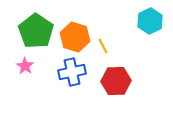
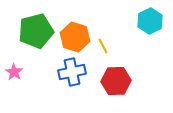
green pentagon: rotated 24 degrees clockwise
pink star: moved 11 px left, 6 px down
